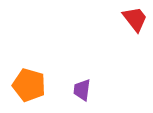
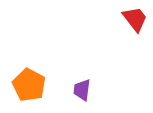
orange pentagon: rotated 12 degrees clockwise
